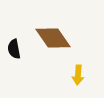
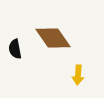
black semicircle: moved 1 px right
